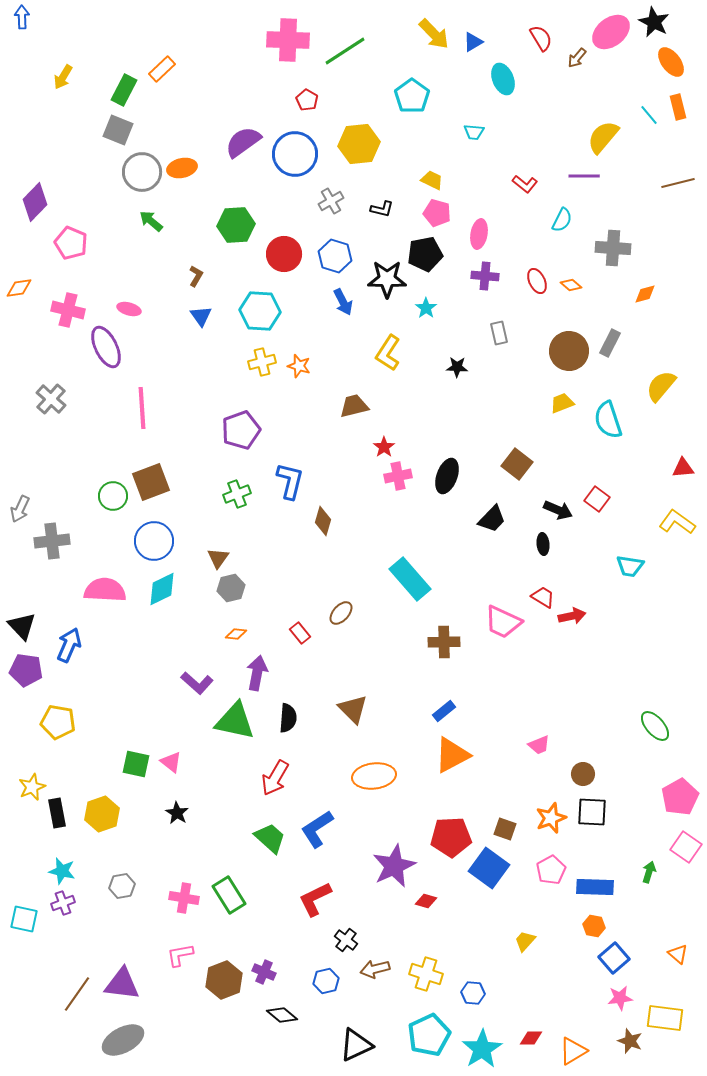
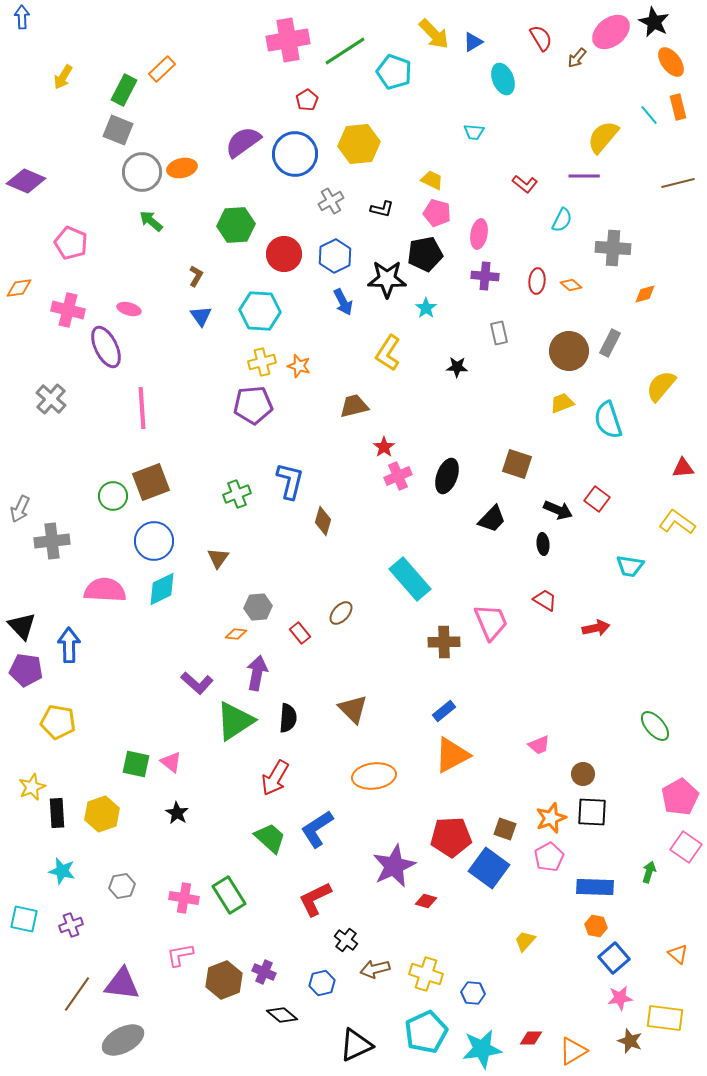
pink cross at (288, 40): rotated 12 degrees counterclockwise
cyan pentagon at (412, 96): moved 18 px left, 24 px up; rotated 16 degrees counterclockwise
red pentagon at (307, 100): rotated 10 degrees clockwise
purple diamond at (35, 202): moved 9 px left, 21 px up; rotated 69 degrees clockwise
blue hexagon at (335, 256): rotated 16 degrees clockwise
red ellipse at (537, 281): rotated 30 degrees clockwise
purple pentagon at (241, 430): moved 12 px right, 25 px up; rotated 15 degrees clockwise
brown square at (517, 464): rotated 20 degrees counterclockwise
pink cross at (398, 476): rotated 12 degrees counterclockwise
gray hexagon at (231, 588): moved 27 px right, 19 px down; rotated 8 degrees clockwise
red trapezoid at (543, 597): moved 2 px right, 3 px down
red arrow at (572, 616): moved 24 px right, 12 px down
pink trapezoid at (503, 622): moved 12 px left; rotated 138 degrees counterclockwise
blue arrow at (69, 645): rotated 24 degrees counterclockwise
green triangle at (235, 721): rotated 45 degrees counterclockwise
black rectangle at (57, 813): rotated 8 degrees clockwise
pink pentagon at (551, 870): moved 2 px left, 13 px up
purple cross at (63, 903): moved 8 px right, 22 px down
orange hexagon at (594, 926): moved 2 px right
blue hexagon at (326, 981): moved 4 px left, 2 px down
cyan pentagon at (429, 1035): moved 3 px left, 3 px up
cyan star at (482, 1049): rotated 24 degrees clockwise
